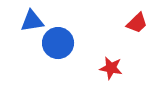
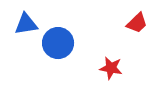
blue triangle: moved 6 px left, 3 px down
